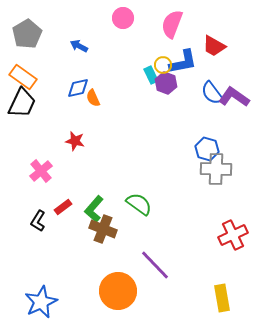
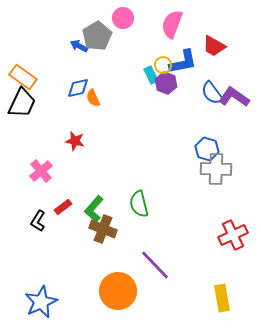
gray pentagon: moved 70 px right, 2 px down
green semicircle: rotated 140 degrees counterclockwise
